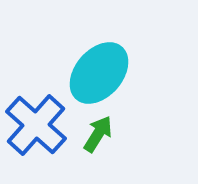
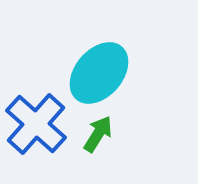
blue cross: moved 1 px up
